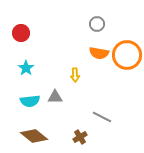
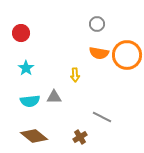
gray triangle: moved 1 px left
